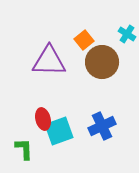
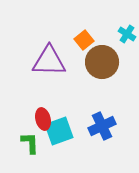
green L-shape: moved 6 px right, 6 px up
